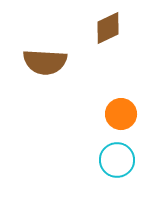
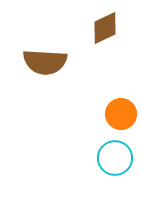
brown diamond: moved 3 px left
cyan circle: moved 2 px left, 2 px up
